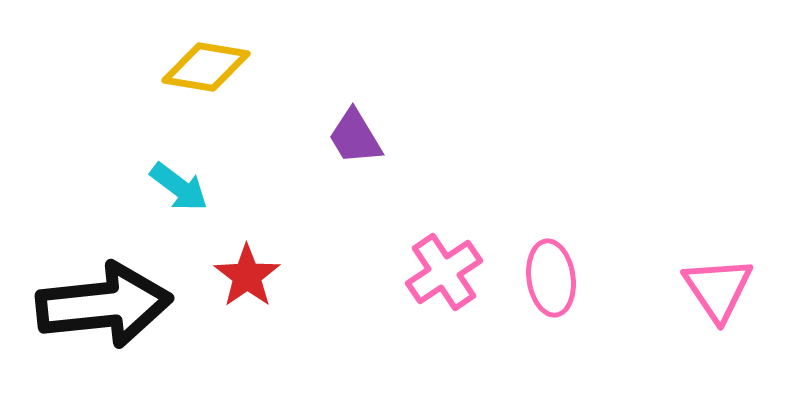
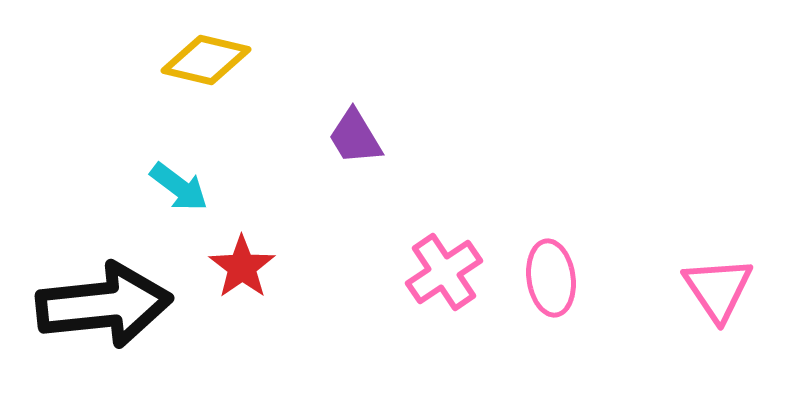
yellow diamond: moved 7 px up; rotated 4 degrees clockwise
red star: moved 5 px left, 9 px up
